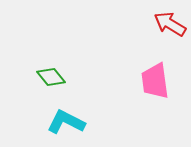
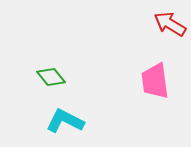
cyan L-shape: moved 1 px left, 1 px up
